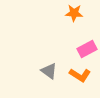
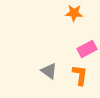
orange L-shape: rotated 115 degrees counterclockwise
